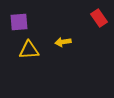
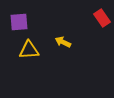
red rectangle: moved 3 px right
yellow arrow: rotated 35 degrees clockwise
